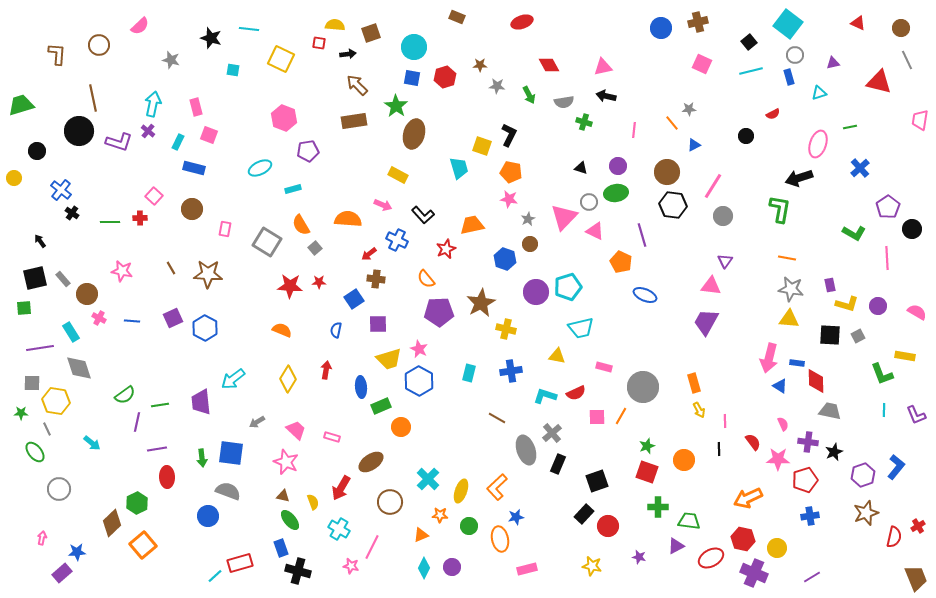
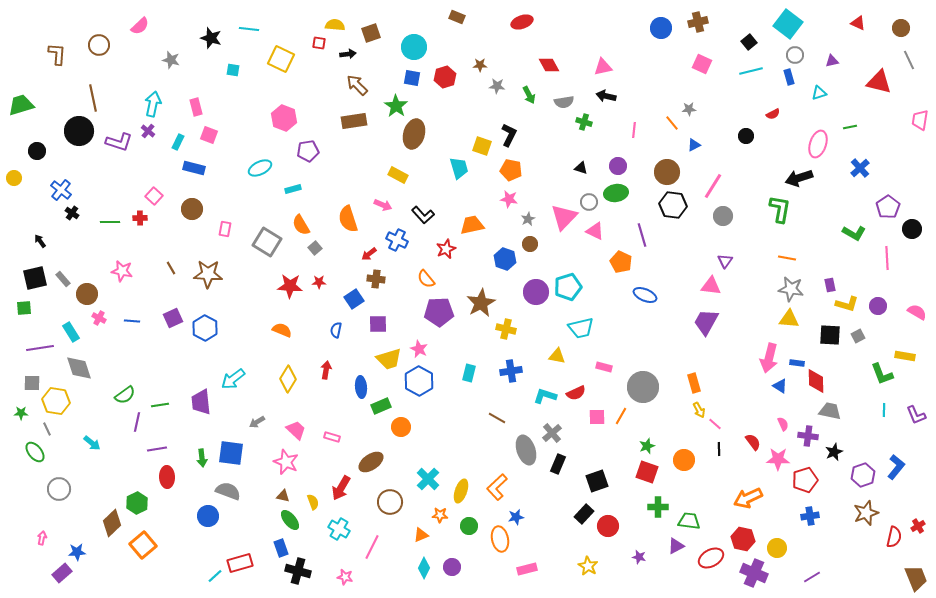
gray line at (907, 60): moved 2 px right
purple triangle at (833, 63): moved 1 px left, 2 px up
orange pentagon at (511, 172): moved 2 px up
orange semicircle at (348, 219): rotated 112 degrees counterclockwise
pink line at (725, 421): moved 10 px left, 3 px down; rotated 48 degrees counterclockwise
purple cross at (808, 442): moved 6 px up
pink star at (351, 566): moved 6 px left, 11 px down
yellow star at (592, 566): moved 4 px left; rotated 18 degrees clockwise
